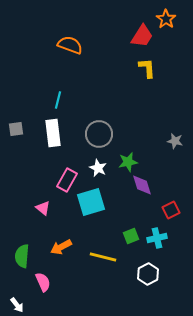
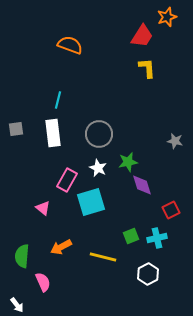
orange star: moved 1 px right, 2 px up; rotated 18 degrees clockwise
